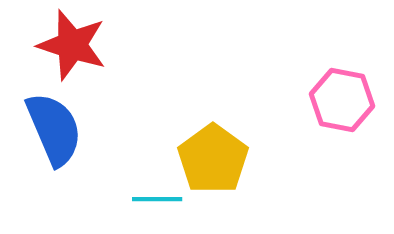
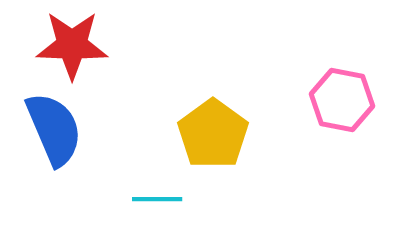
red star: rotated 16 degrees counterclockwise
yellow pentagon: moved 25 px up
